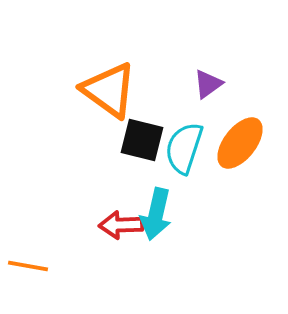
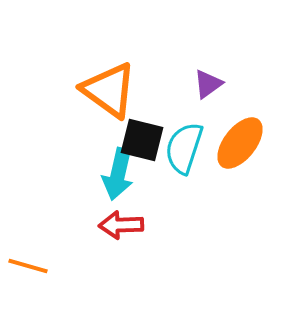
cyan arrow: moved 38 px left, 40 px up
orange line: rotated 6 degrees clockwise
